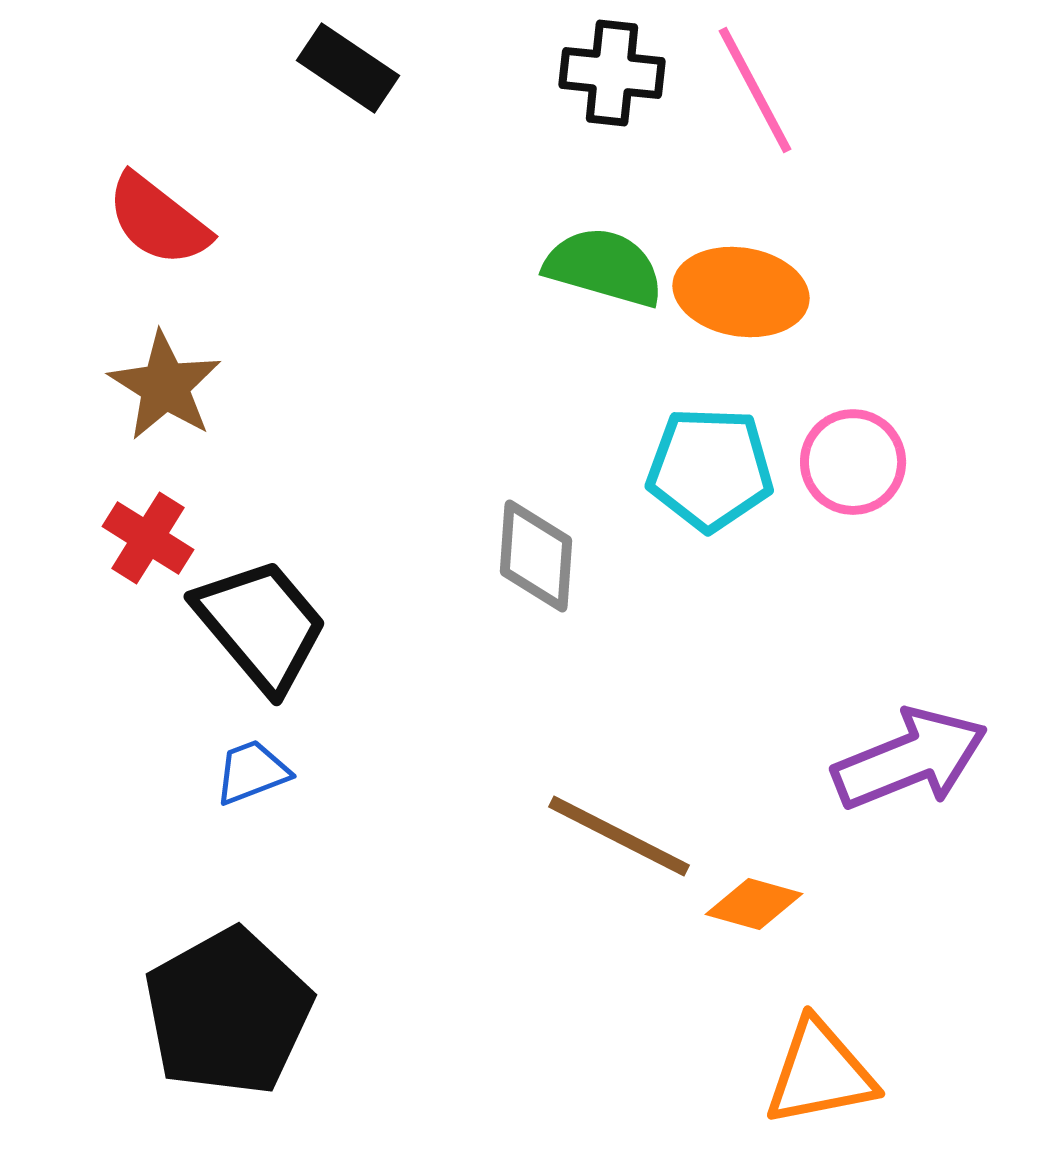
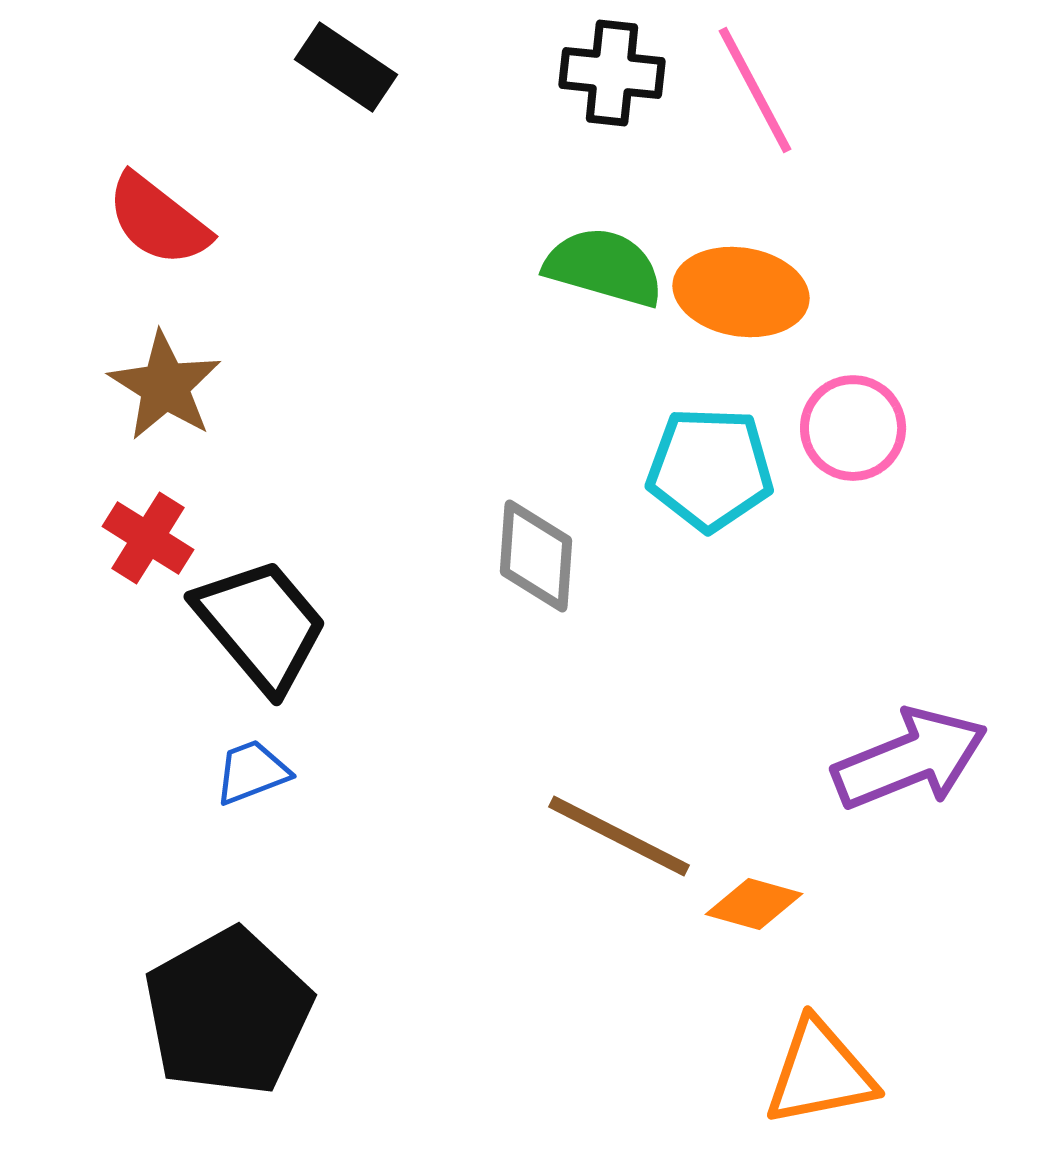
black rectangle: moved 2 px left, 1 px up
pink circle: moved 34 px up
